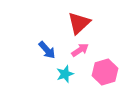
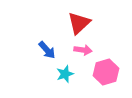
pink arrow: moved 3 px right; rotated 42 degrees clockwise
pink hexagon: moved 1 px right
